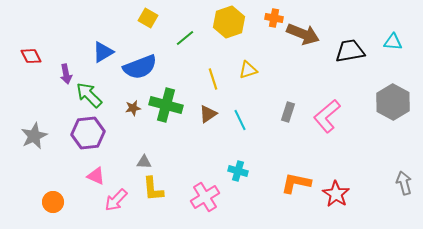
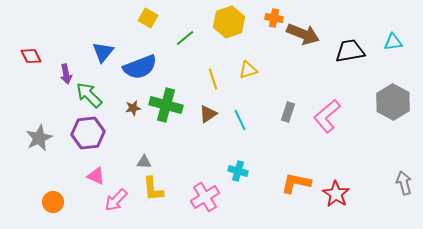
cyan triangle: rotated 12 degrees counterclockwise
blue triangle: rotated 20 degrees counterclockwise
gray star: moved 5 px right, 2 px down
